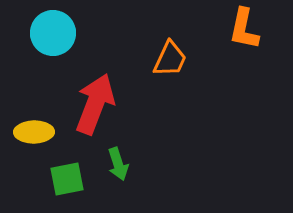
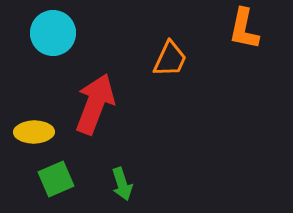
green arrow: moved 4 px right, 20 px down
green square: moved 11 px left; rotated 12 degrees counterclockwise
